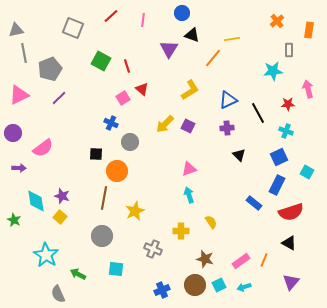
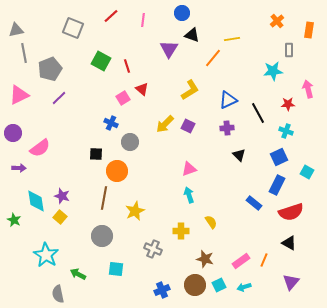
pink semicircle at (43, 148): moved 3 px left
gray semicircle at (58, 294): rotated 12 degrees clockwise
